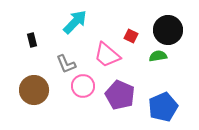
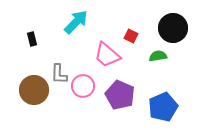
cyan arrow: moved 1 px right
black circle: moved 5 px right, 2 px up
black rectangle: moved 1 px up
gray L-shape: moved 7 px left, 10 px down; rotated 25 degrees clockwise
